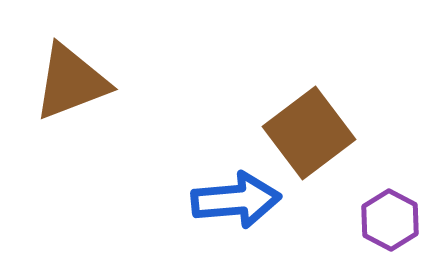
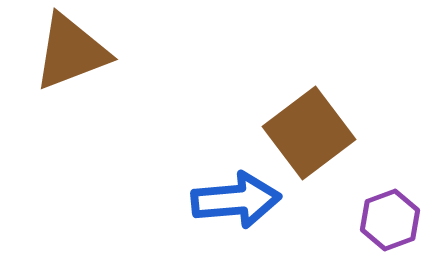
brown triangle: moved 30 px up
purple hexagon: rotated 12 degrees clockwise
